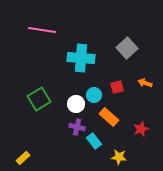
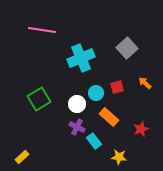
cyan cross: rotated 28 degrees counterclockwise
orange arrow: rotated 24 degrees clockwise
cyan circle: moved 2 px right, 2 px up
white circle: moved 1 px right
purple cross: rotated 14 degrees clockwise
yellow rectangle: moved 1 px left, 1 px up
